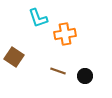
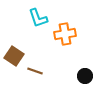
brown square: moved 1 px up
brown line: moved 23 px left
